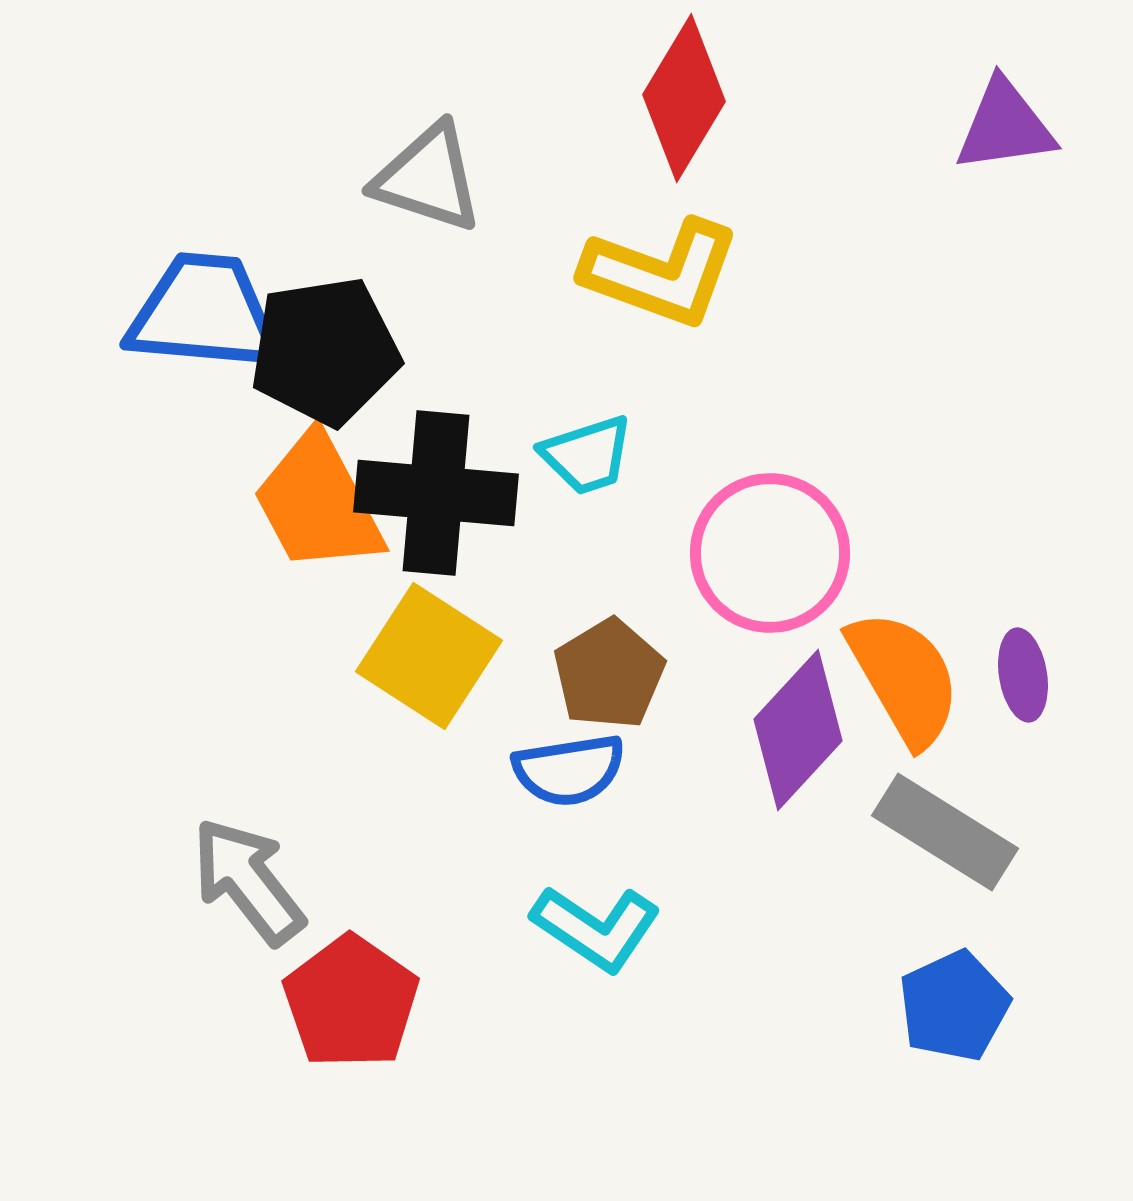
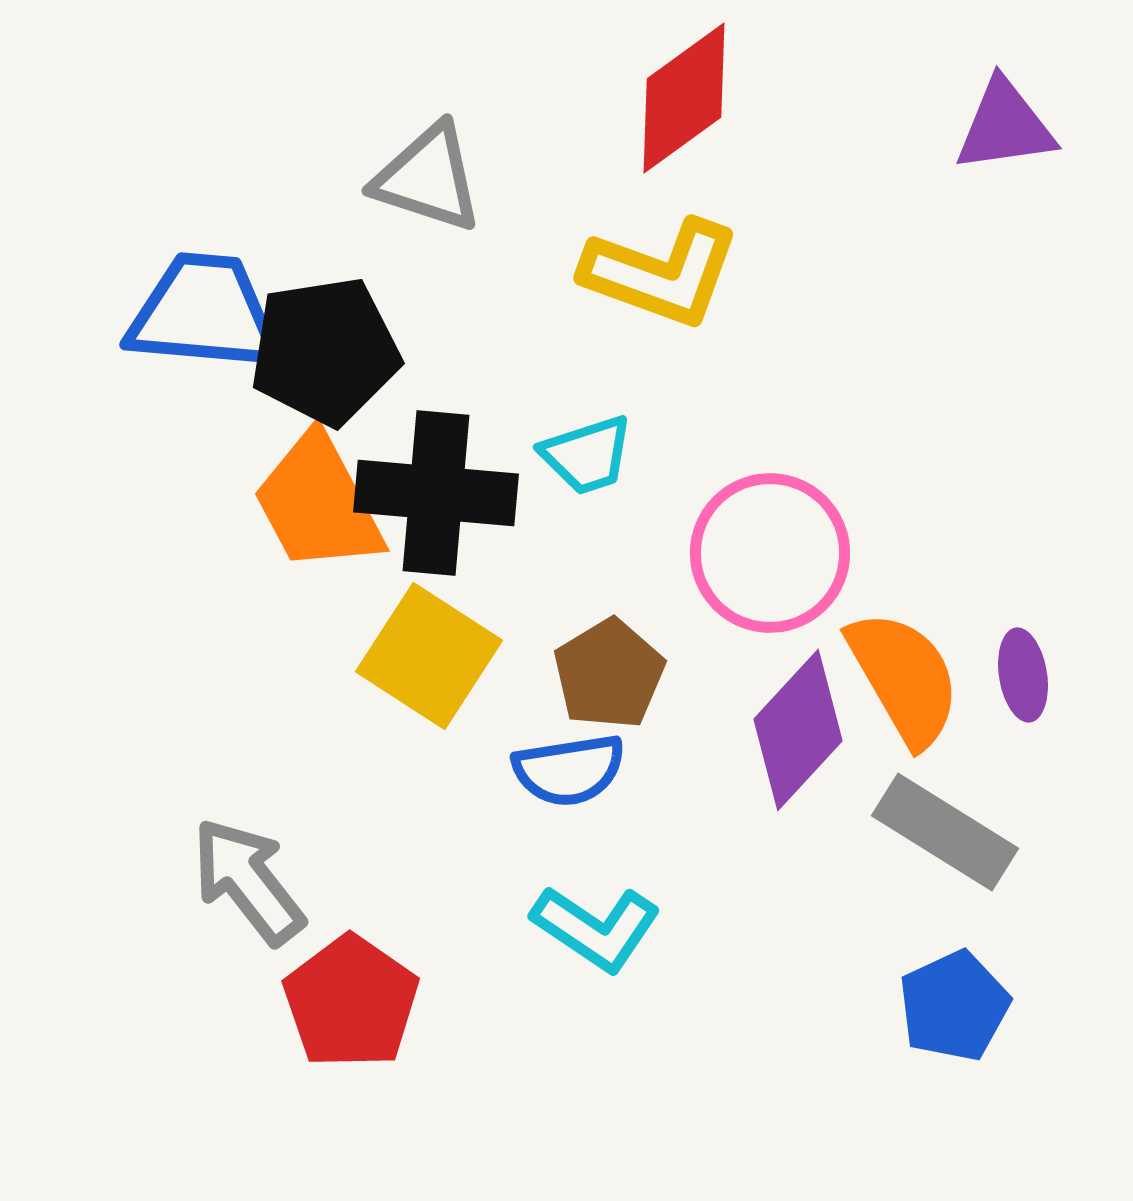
red diamond: rotated 23 degrees clockwise
